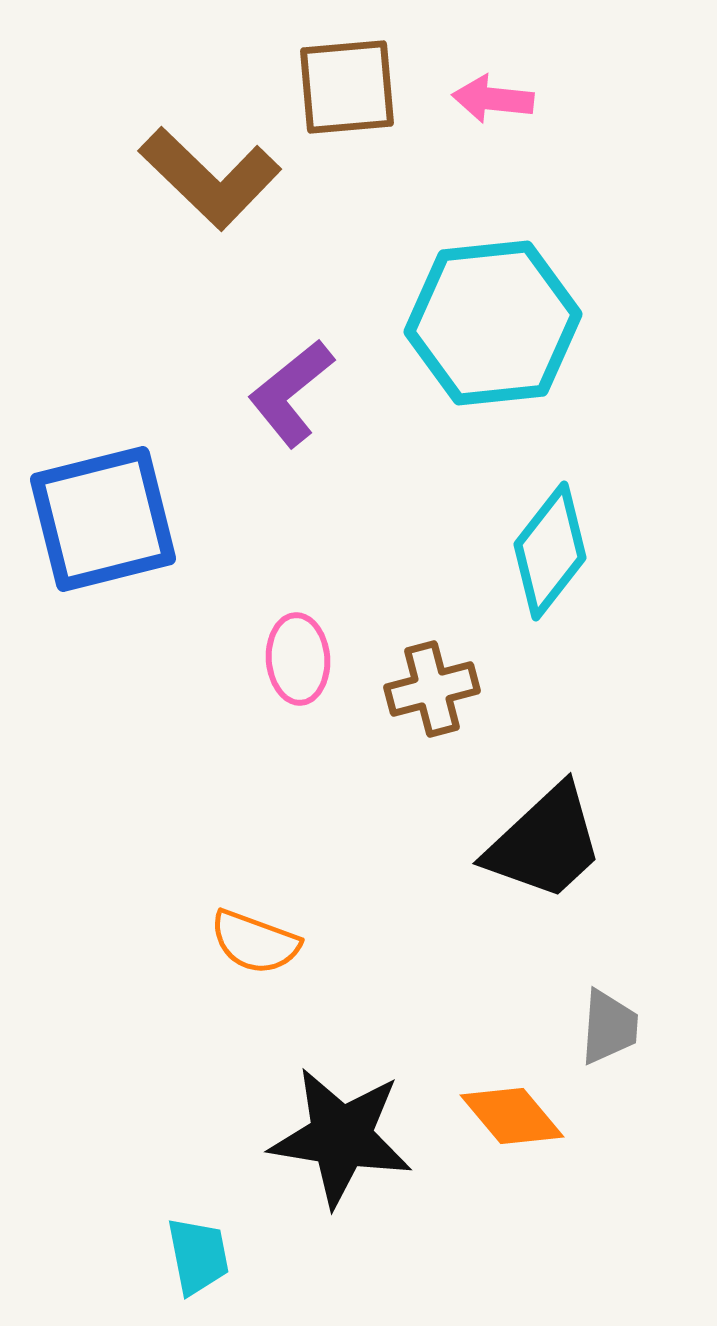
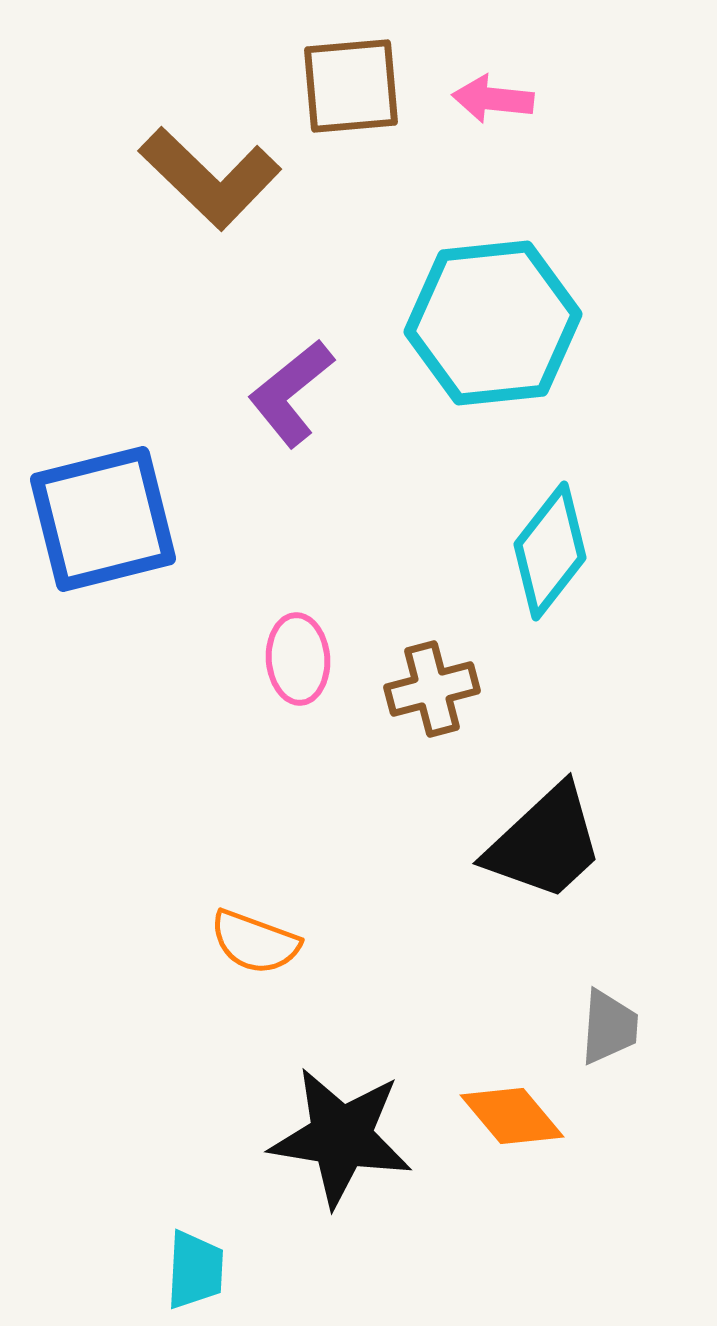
brown square: moved 4 px right, 1 px up
cyan trapezoid: moved 3 px left, 14 px down; rotated 14 degrees clockwise
